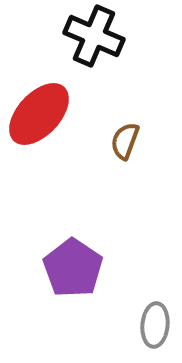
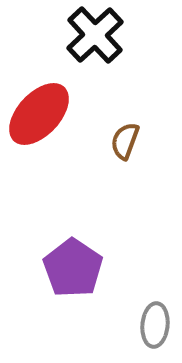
black cross: moved 1 px right, 1 px up; rotated 24 degrees clockwise
